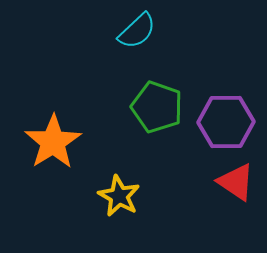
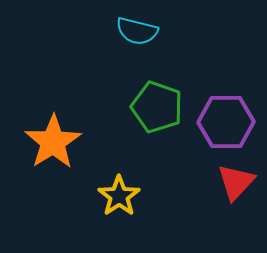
cyan semicircle: rotated 57 degrees clockwise
red triangle: rotated 39 degrees clockwise
yellow star: rotated 9 degrees clockwise
